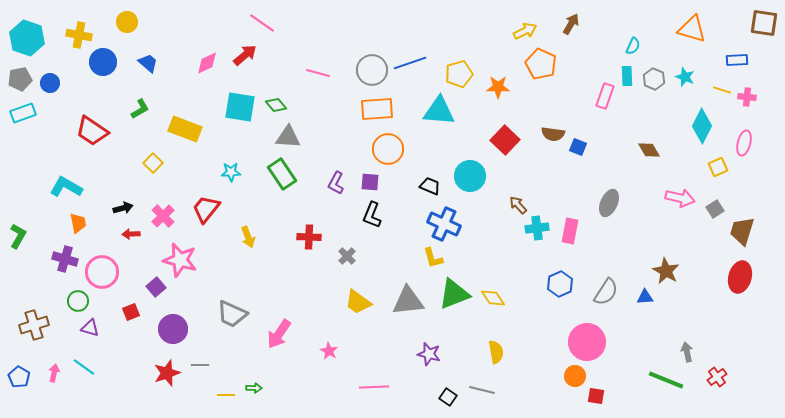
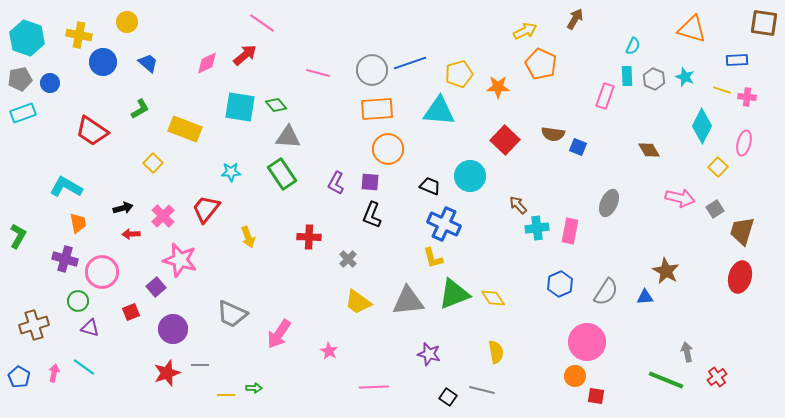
brown arrow at (571, 24): moved 4 px right, 5 px up
yellow square at (718, 167): rotated 24 degrees counterclockwise
gray cross at (347, 256): moved 1 px right, 3 px down
